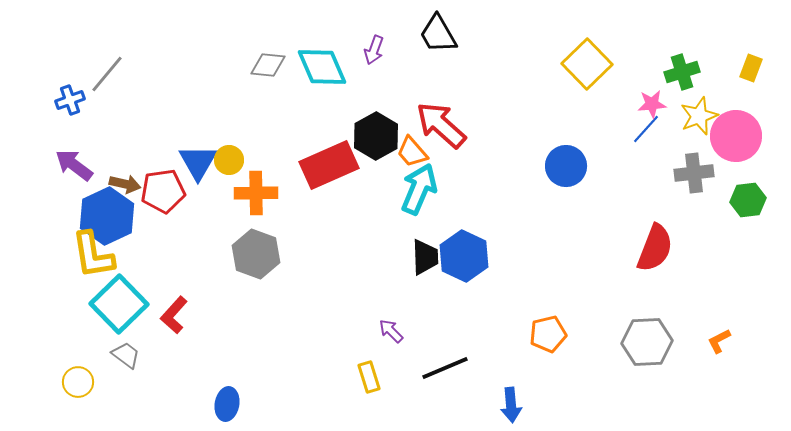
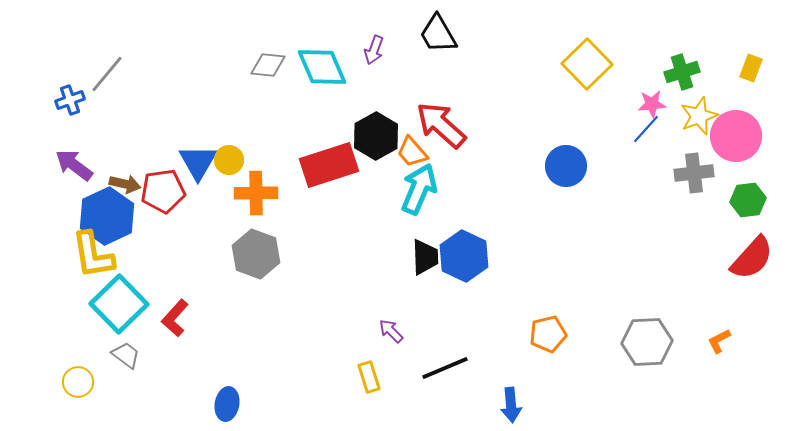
red rectangle at (329, 165): rotated 6 degrees clockwise
red semicircle at (655, 248): moved 97 px right, 10 px down; rotated 21 degrees clockwise
red L-shape at (174, 315): moved 1 px right, 3 px down
